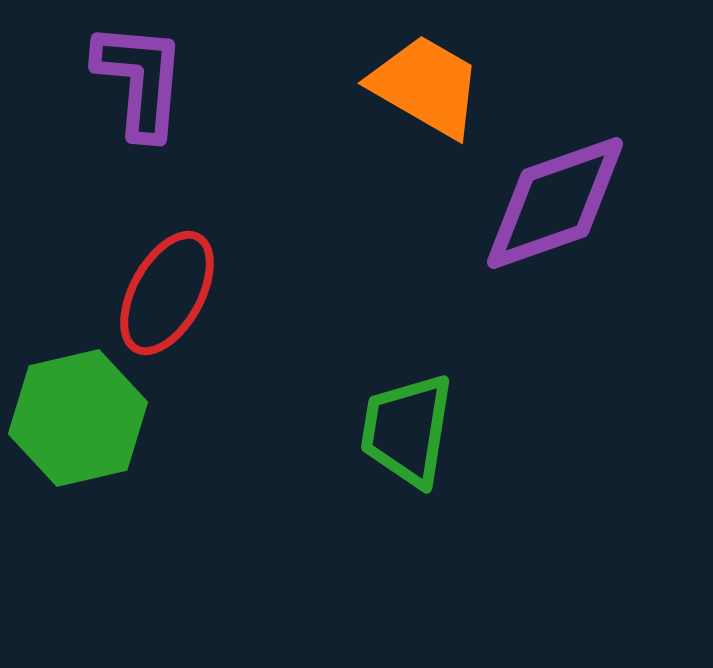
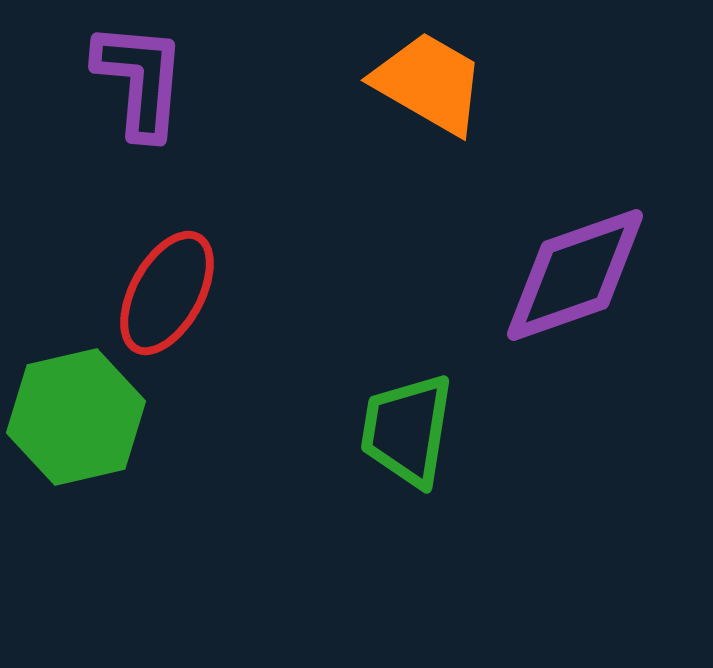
orange trapezoid: moved 3 px right, 3 px up
purple diamond: moved 20 px right, 72 px down
green hexagon: moved 2 px left, 1 px up
